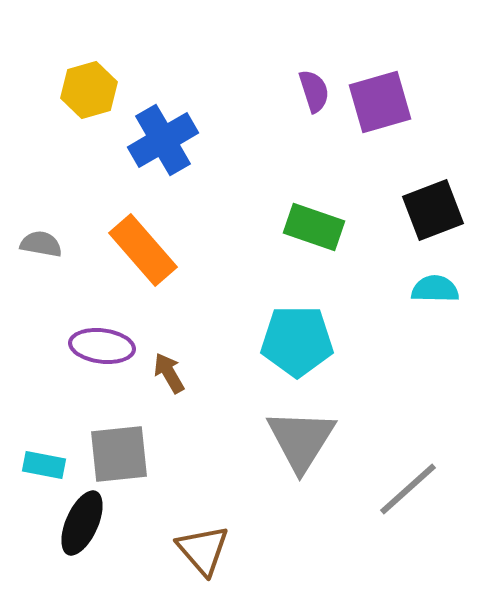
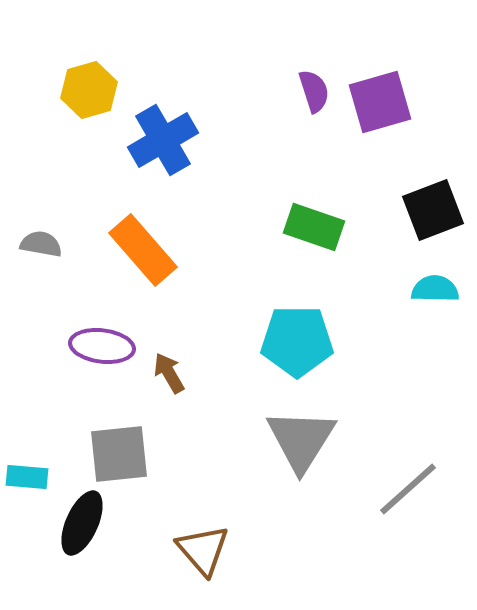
cyan rectangle: moved 17 px left, 12 px down; rotated 6 degrees counterclockwise
